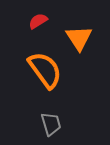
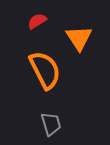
red semicircle: moved 1 px left
orange semicircle: rotated 9 degrees clockwise
